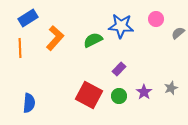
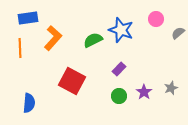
blue rectangle: rotated 24 degrees clockwise
blue star: moved 4 px down; rotated 15 degrees clockwise
orange L-shape: moved 2 px left
red square: moved 17 px left, 14 px up
